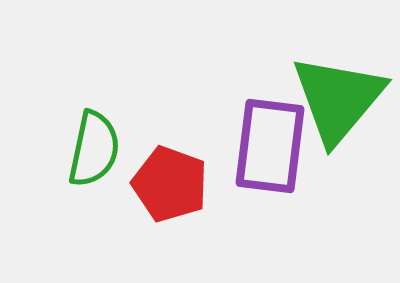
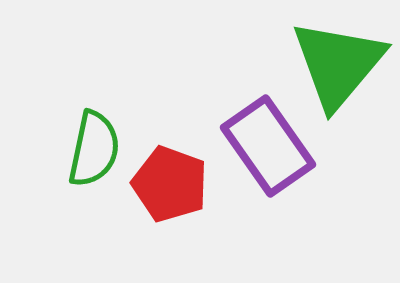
green triangle: moved 35 px up
purple rectangle: moved 2 px left; rotated 42 degrees counterclockwise
